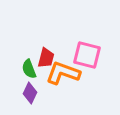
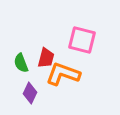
pink square: moved 5 px left, 15 px up
green semicircle: moved 8 px left, 6 px up
orange L-shape: moved 1 px down
